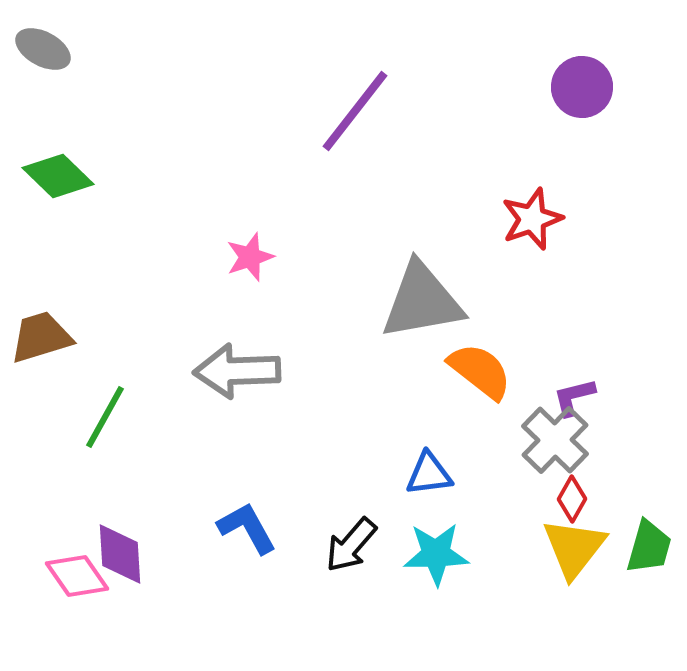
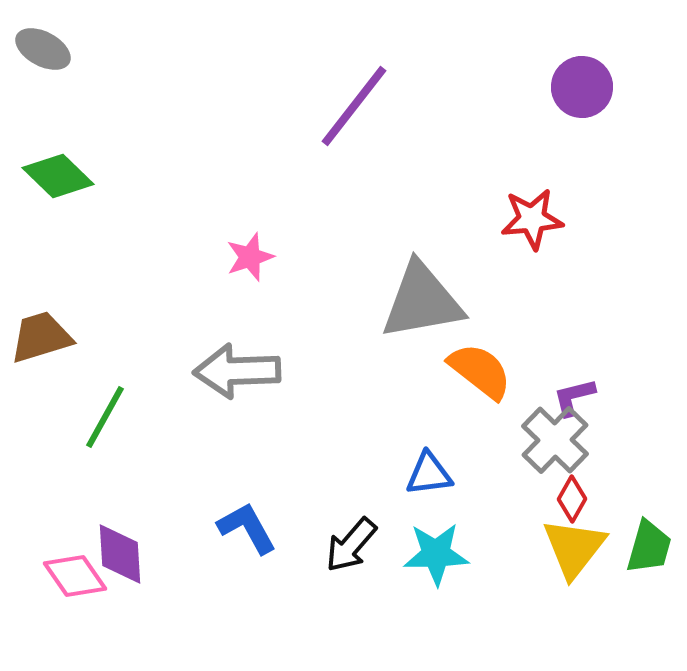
purple line: moved 1 px left, 5 px up
red star: rotated 14 degrees clockwise
pink diamond: moved 2 px left
